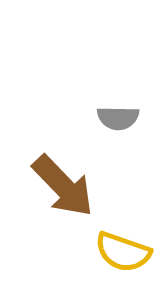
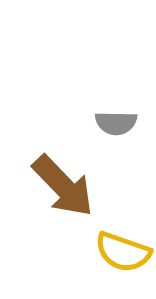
gray semicircle: moved 2 px left, 5 px down
